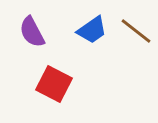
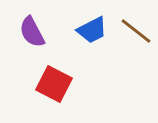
blue trapezoid: rotated 8 degrees clockwise
